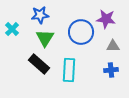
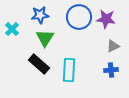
blue circle: moved 2 px left, 15 px up
gray triangle: rotated 24 degrees counterclockwise
